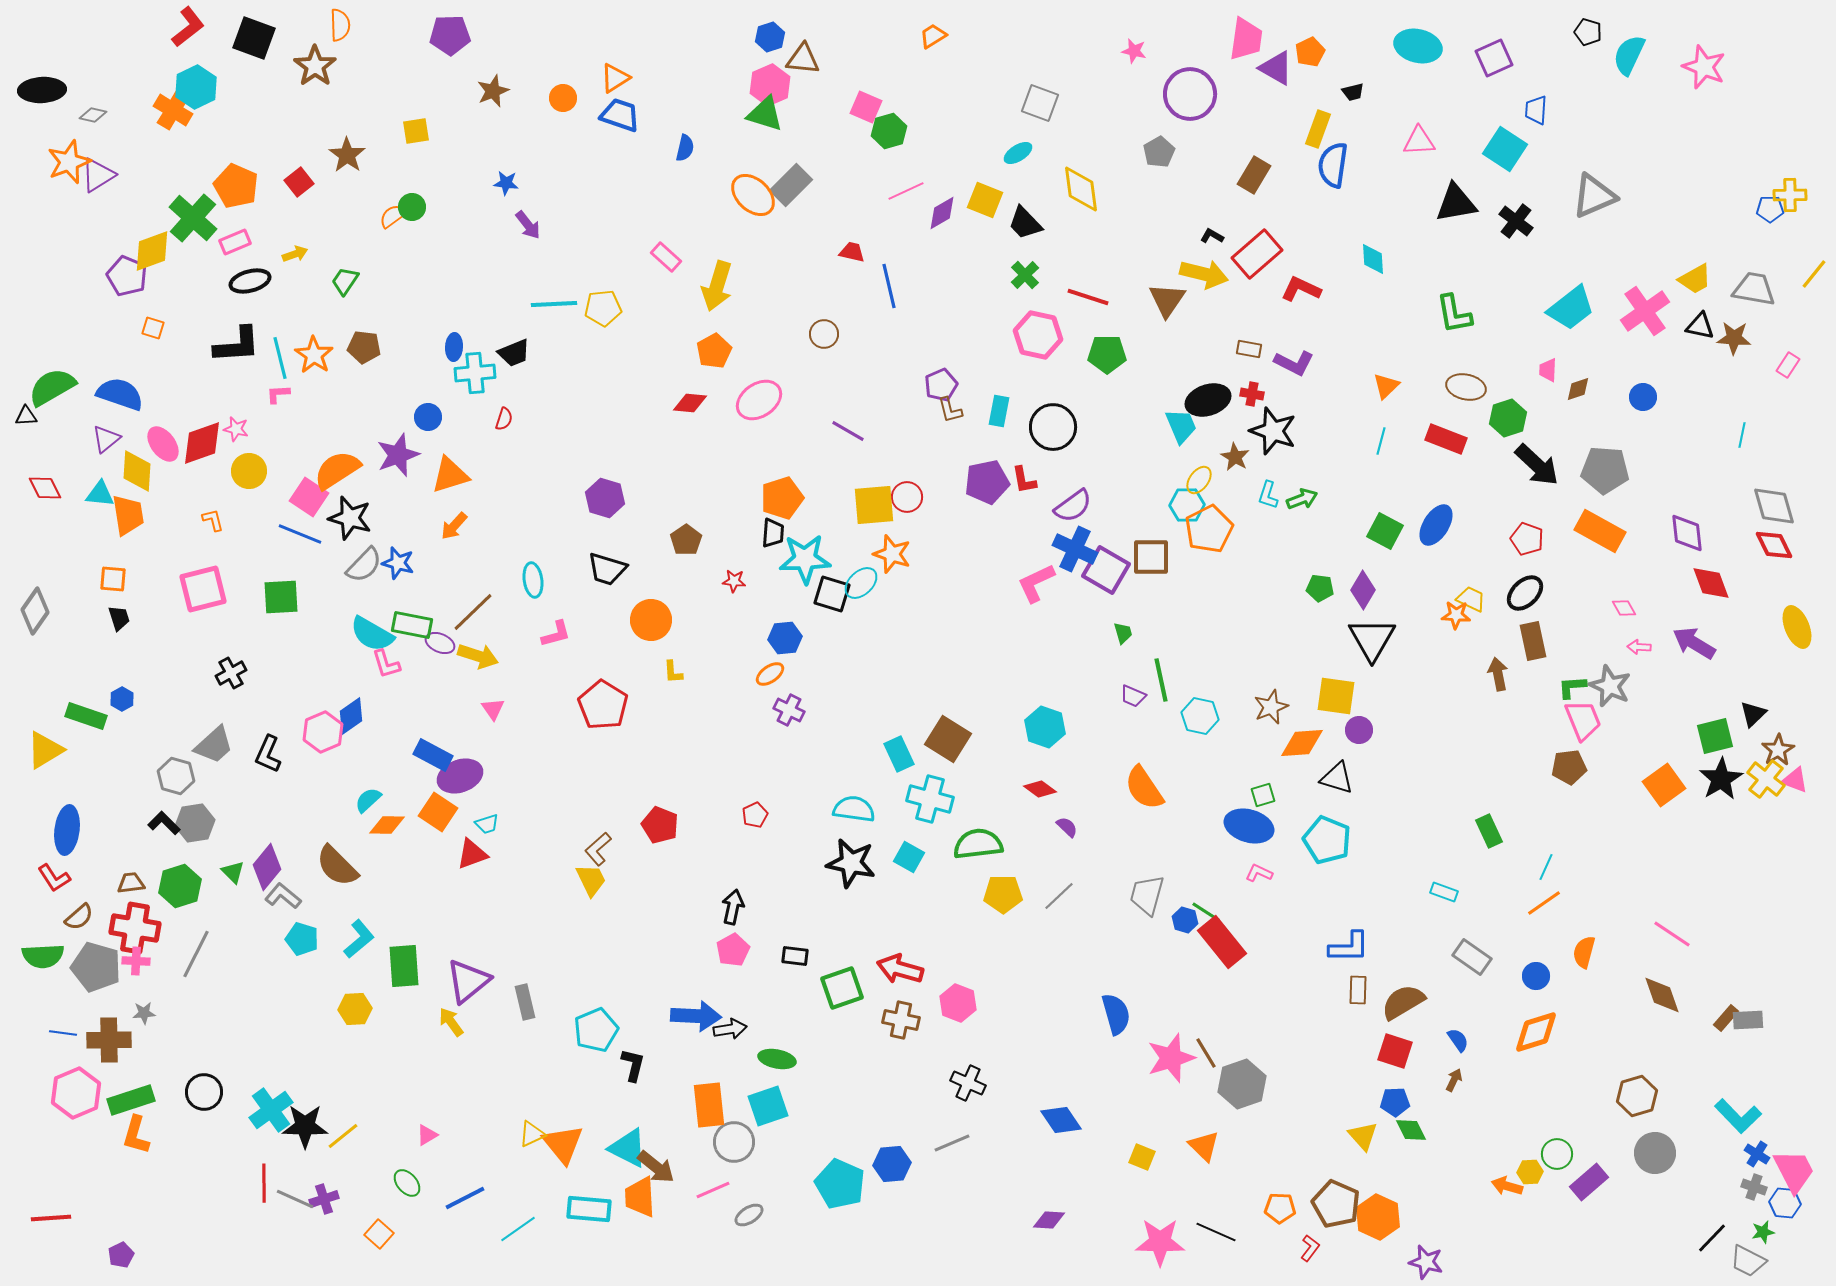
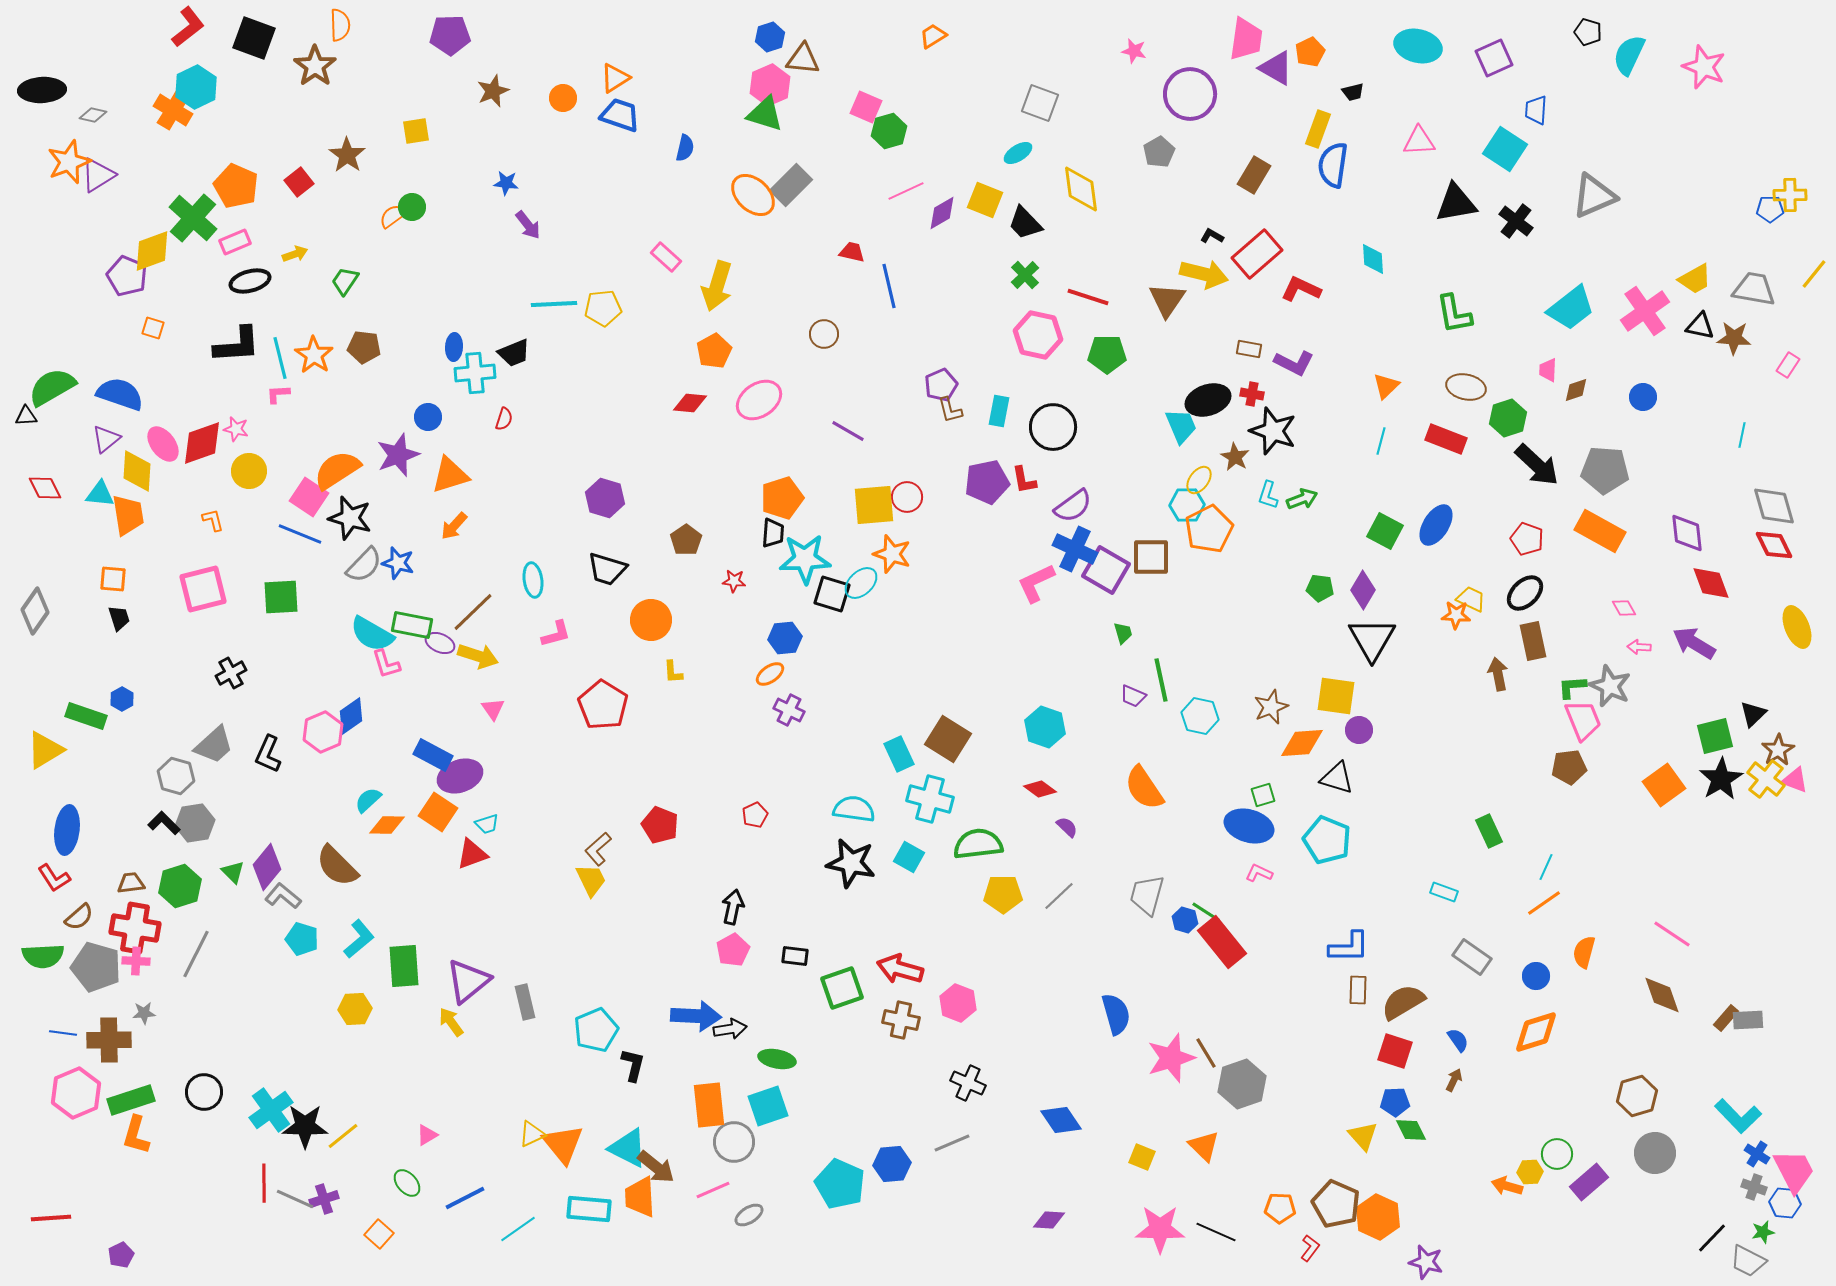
brown diamond at (1578, 389): moved 2 px left, 1 px down
pink star at (1160, 1242): moved 13 px up
